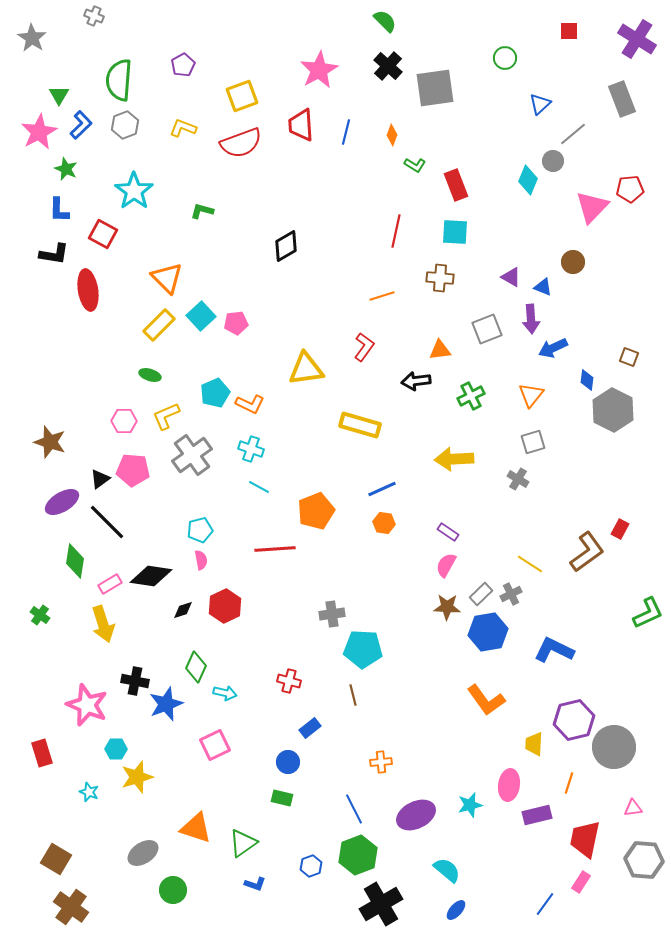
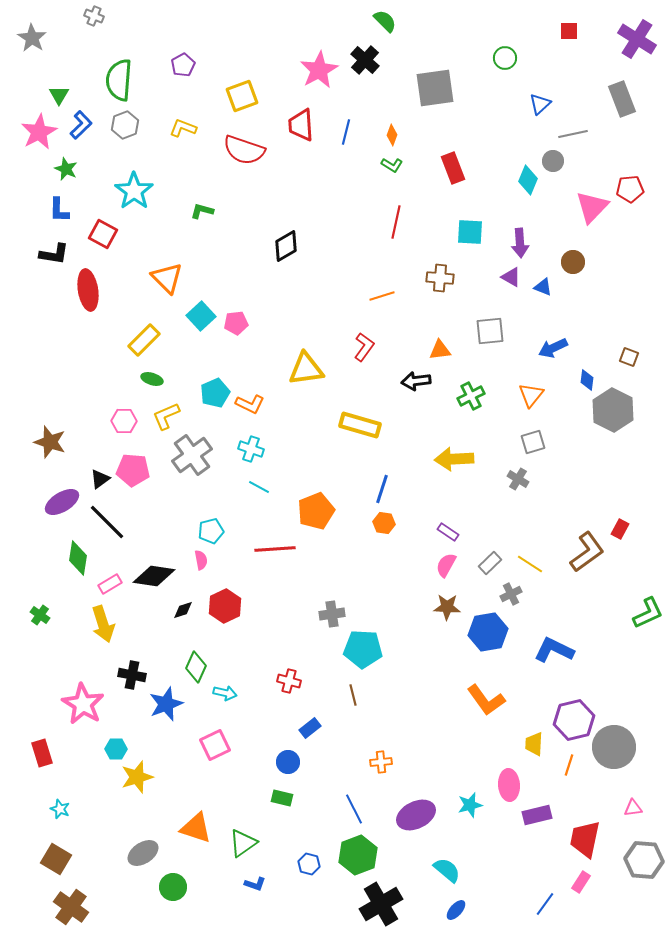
black cross at (388, 66): moved 23 px left, 6 px up
gray line at (573, 134): rotated 28 degrees clockwise
red semicircle at (241, 143): moved 3 px right, 7 px down; rotated 39 degrees clockwise
green L-shape at (415, 165): moved 23 px left
red rectangle at (456, 185): moved 3 px left, 17 px up
red line at (396, 231): moved 9 px up
cyan square at (455, 232): moved 15 px right
purple arrow at (531, 319): moved 11 px left, 76 px up
yellow rectangle at (159, 325): moved 15 px left, 15 px down
gray square at (487, 329): moved 3 px right, 2 px down; rotated 16 degrees clockwise
green ellipse at (150, 375): moved 2 px right, 4 px down
blue line at (382, 489): rotated 48 degrees counterclockwise
cyan pentagon at (200, 530): moved 11 px right, 1 px down
green diamond at (75, 561): moved 3 px right, 3 px up
black diamond at (151, 576): moved 3 px right
gray rectangle at (481, 594): moved 9 px right, 31 px up
black cross at (135, 681): moved 3 px left, 6 px up
pink star at (87, 705): moved 4 px left, 1 px up; rotated 9 degrees clockwise
orange line at (569, 783): moved 18 px up
pink ellipse at (509, 785): rotated 12 degrees counterclockwise
cyan star at (89, 792): moved 29 px left, 17 px down
blue hexagon at (311, 866): moved 2 px left, 2 px up; rotated 25 degrees counterclockwise
green circle at (173, 890): moved 3 px up
